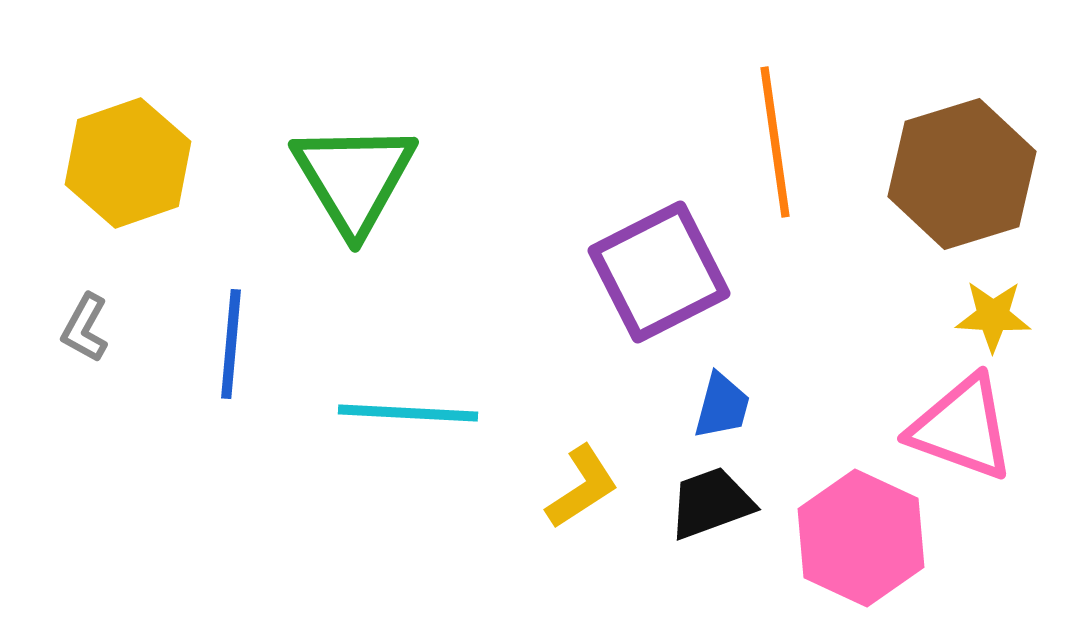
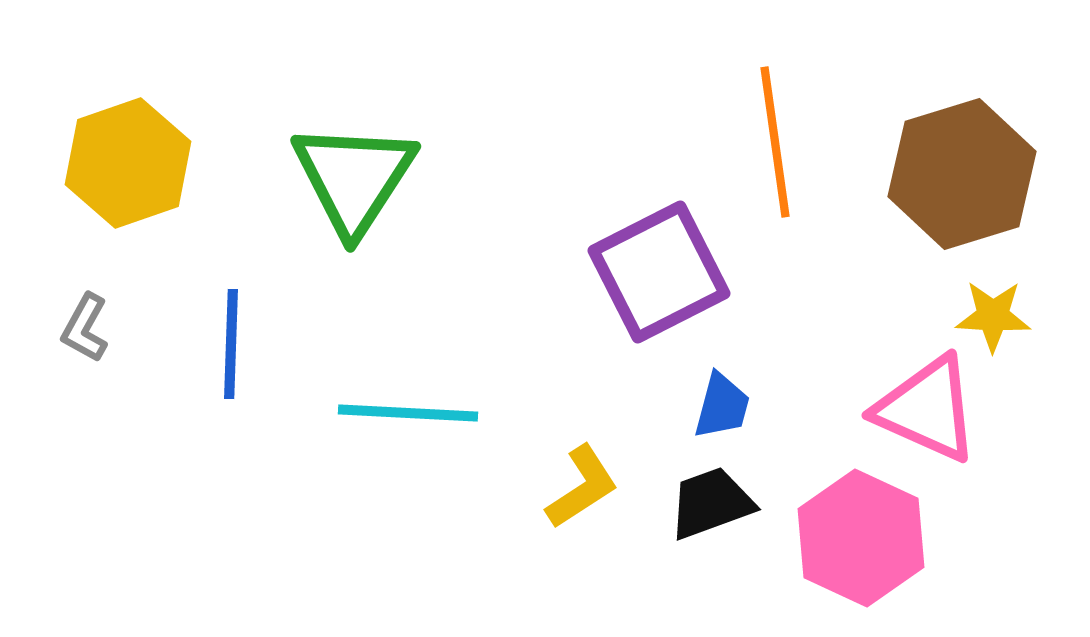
green triangle: rotated 4 degrees clockwise
blue line: rotated 3 degrees counterclockwise
pink triangle: moved 35 px left, 19 px up; rotated 4 degrees clockwise
